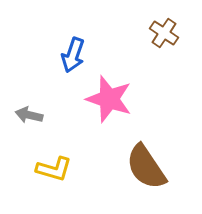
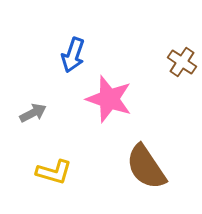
brown cross: moved 18 px right, 29 px down
gray arrow: moved 4 px right, 2 px up; rotated 140 degrees clockwise
yellow L-shape: moved 3 px down
